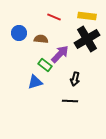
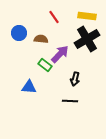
red line: rotated 32 degrees clockwise
blue triangle: moved 6 px left, 5 px down; rotated 21 degrees clockwise
